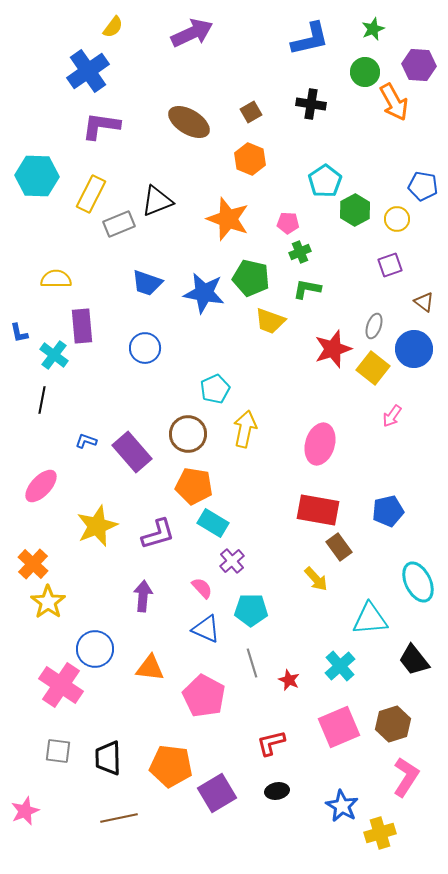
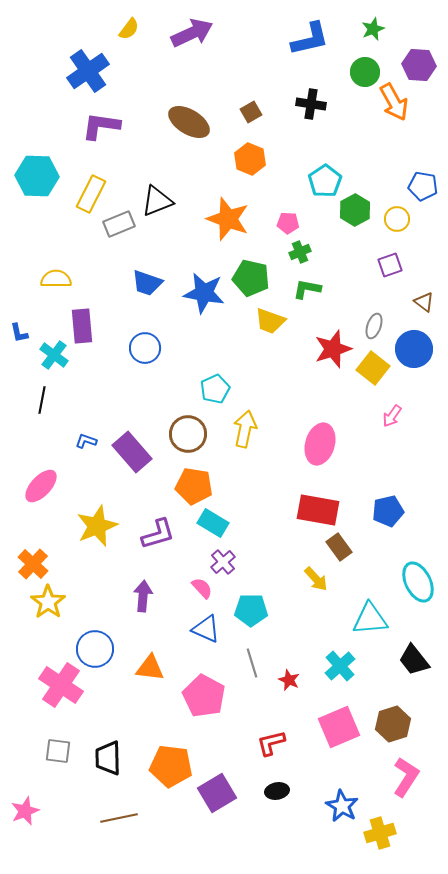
yellow semicircle at (113, 27): moved 16 px right, 2 px down
purple cross at (232, 561): moved 9 px left, 1 px down
